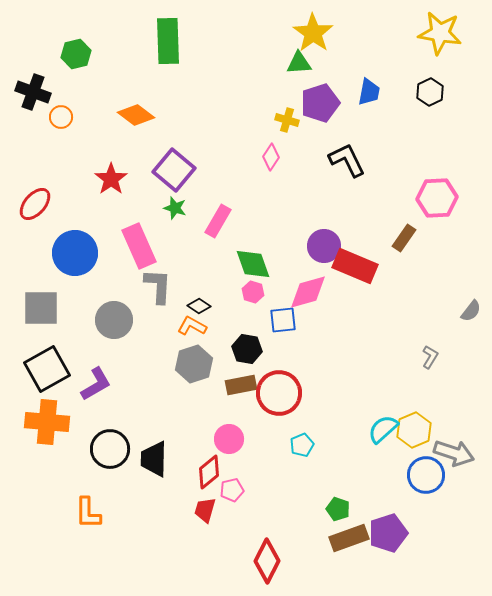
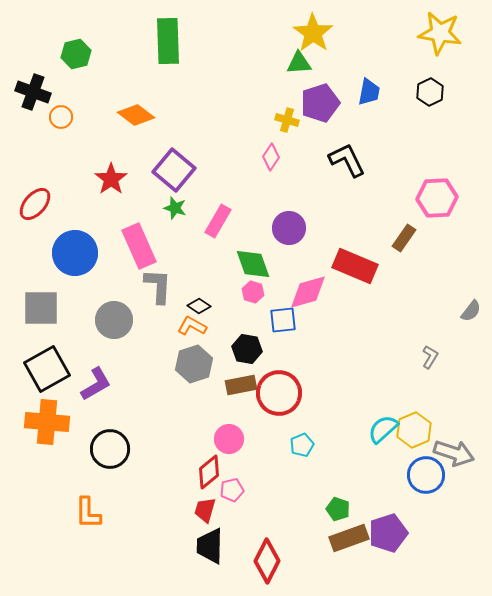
purple circle at (324, 246): moved 35 px left, 18 px up
black trapezoid at (154, 459): moved 56 px right, 87 px down
